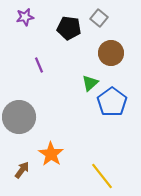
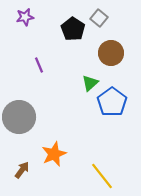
black pentagon: moved 4 px right, 1 px down; rotated 25 degrees clockwise
orange star: moved 3 px right; rotated 15 degrees clockwise
